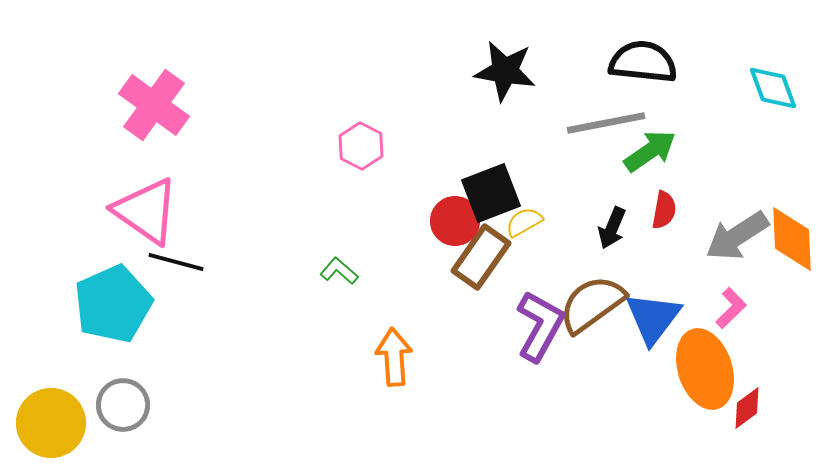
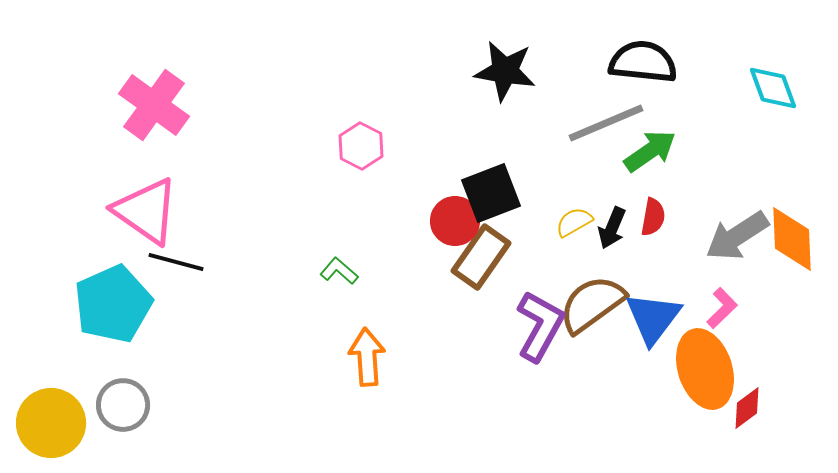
gray line: rotated 12 degrees counterclockwise
red semicircle: moved 11 px left, 7 px down
yellow semicircle: moved 50 px right
pink L-shape: moved 9 px left
orange arrow: moved 27 px left
